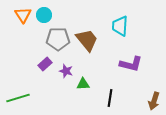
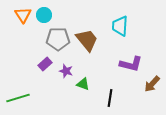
green triangle: rotated 24 degrees clockwise
brown arrow: moved 2 px left, 17 px up; rotated 24 degrees clockwise
